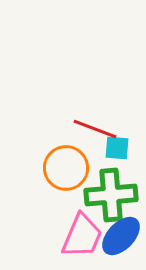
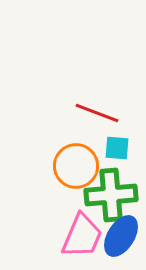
red line: moved 2 px right, 16 px up
orange circle: moved 10 px right, 2 px up
blue ellipse: rotated 12 degrees counterclockwise
